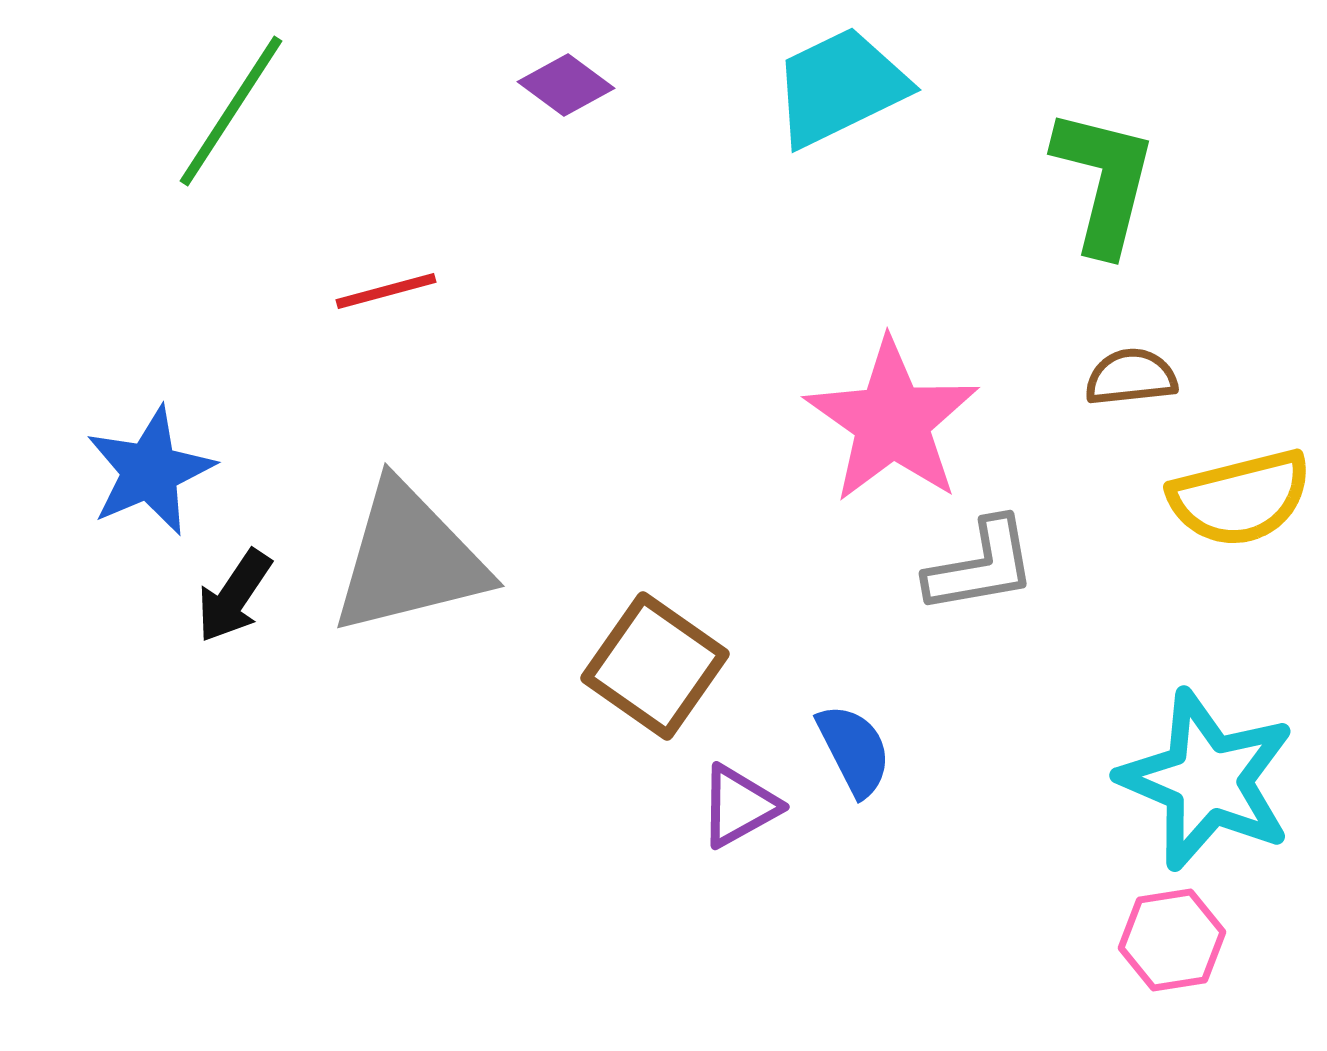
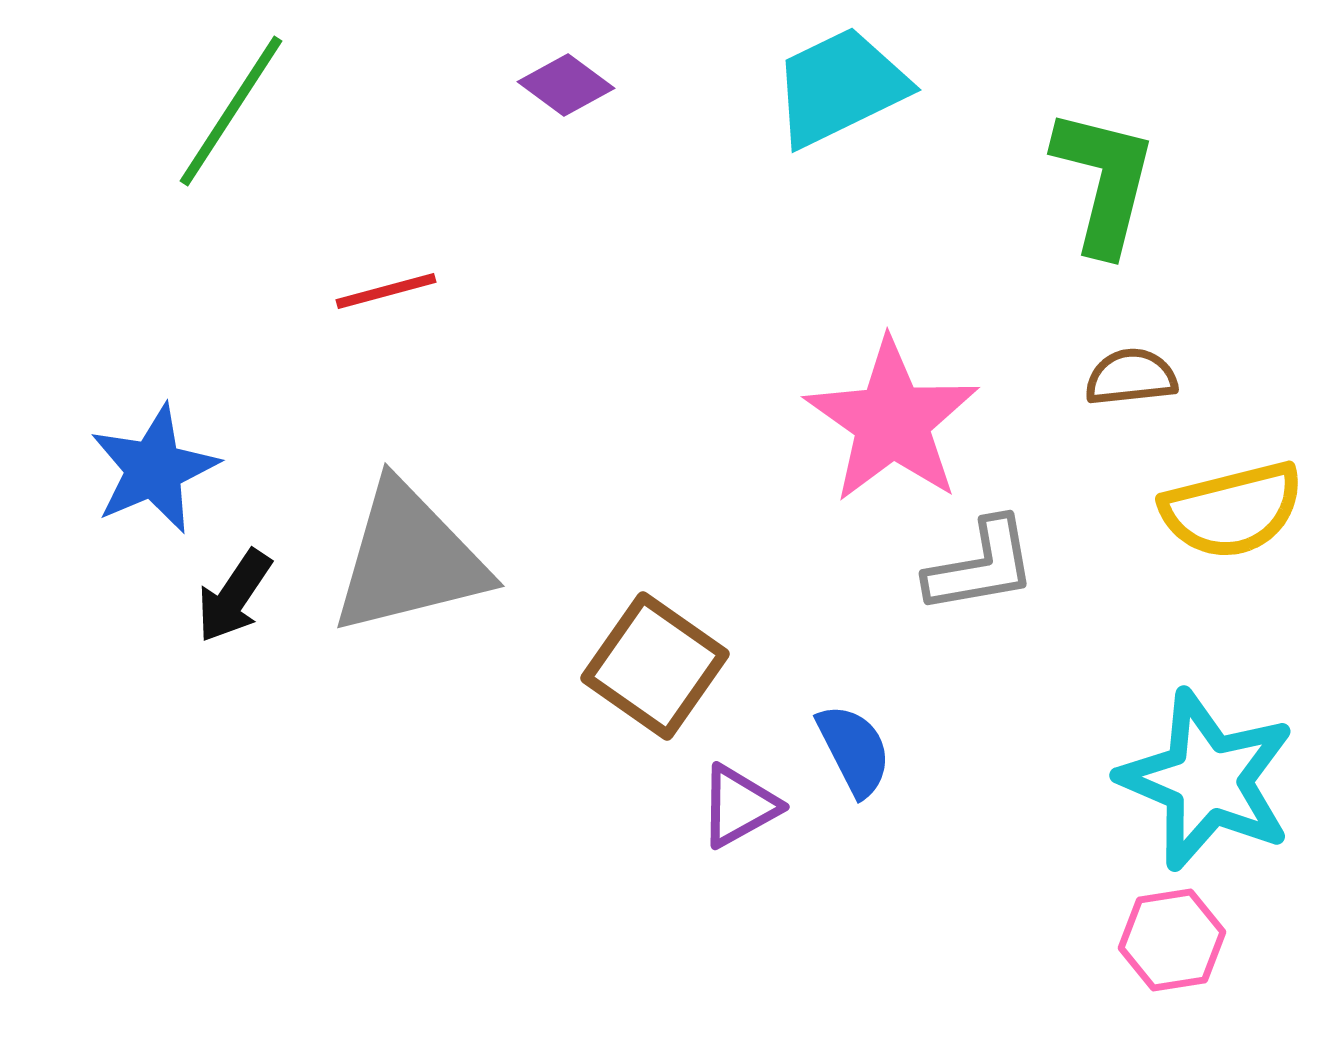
blue star: moved 4 px right, 2 px up
yellow semicircle: moved 8 px left, 12 px down
